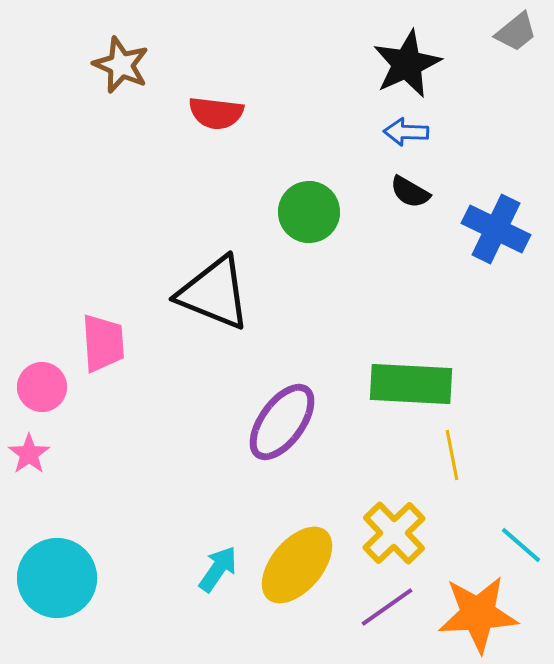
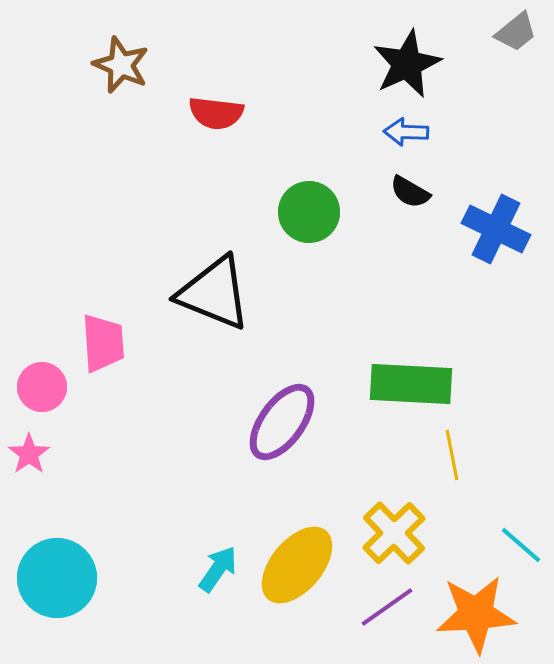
orange star: moved 2 px left
